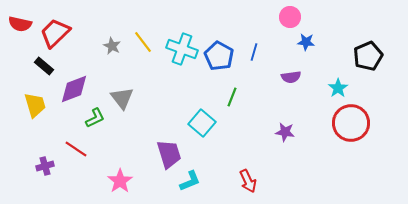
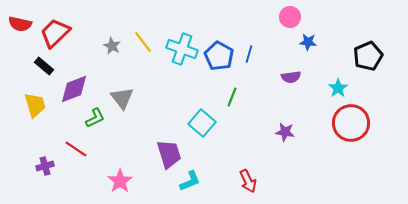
blue star: moved 2 px right
blue line: moved 5 px left, 2 px down
